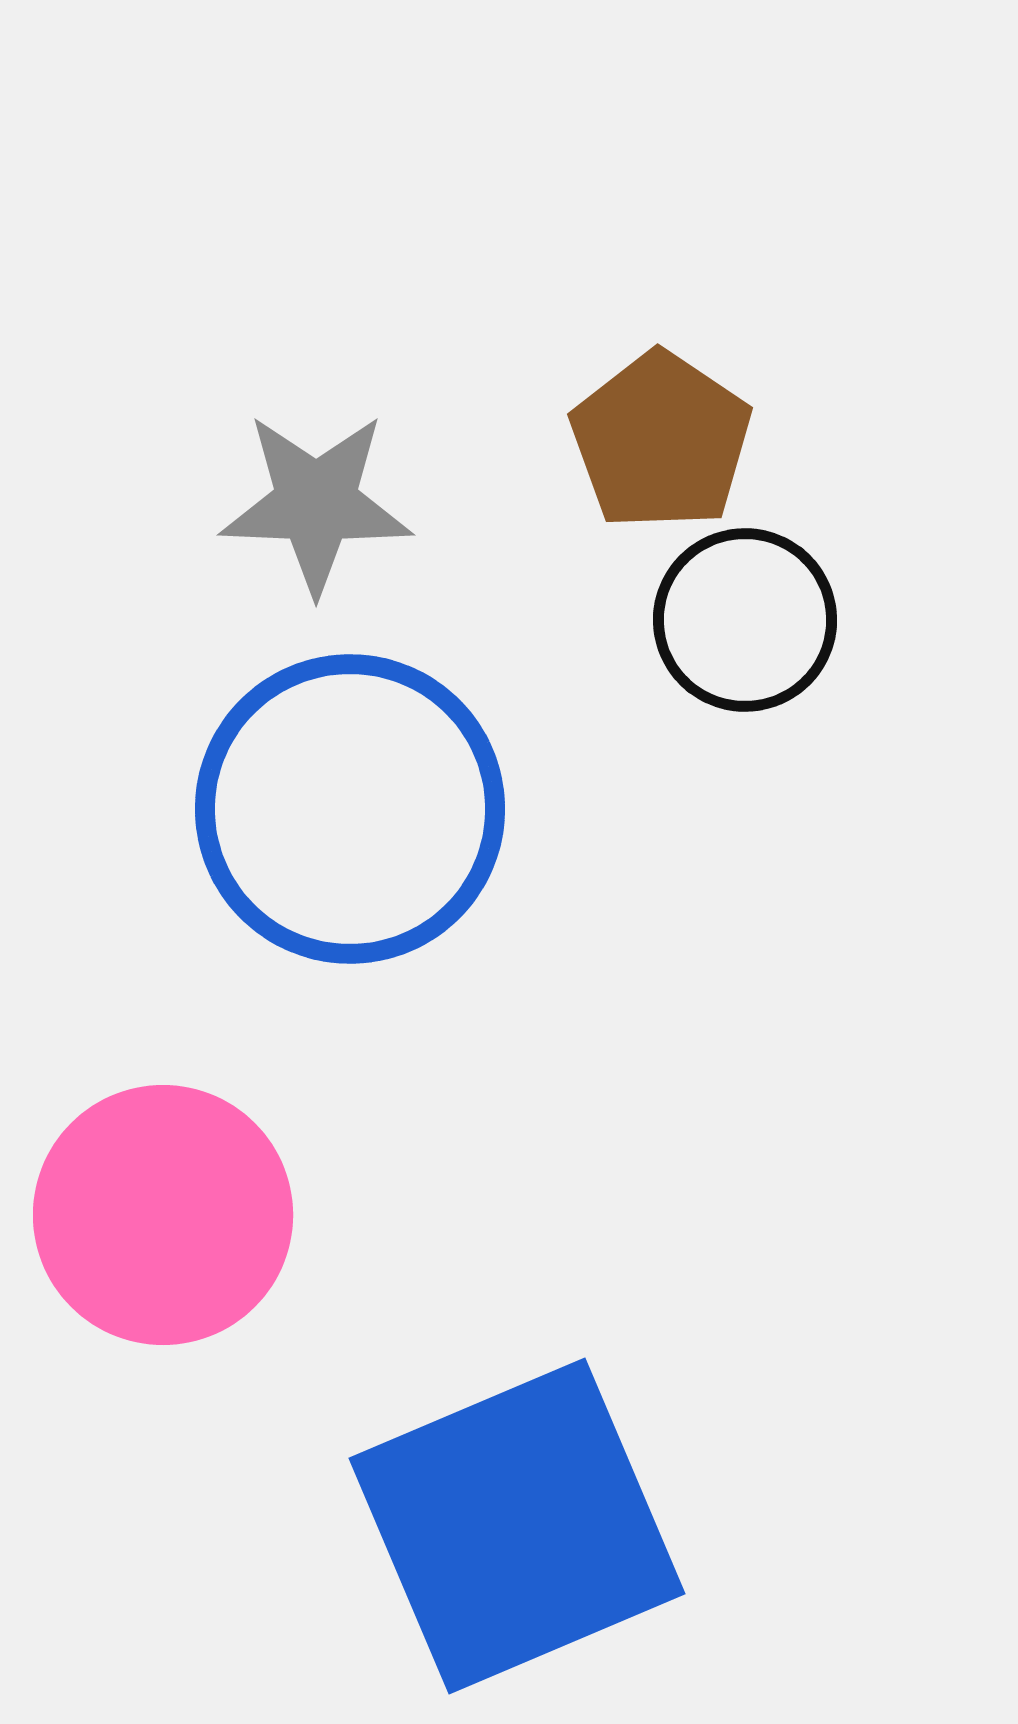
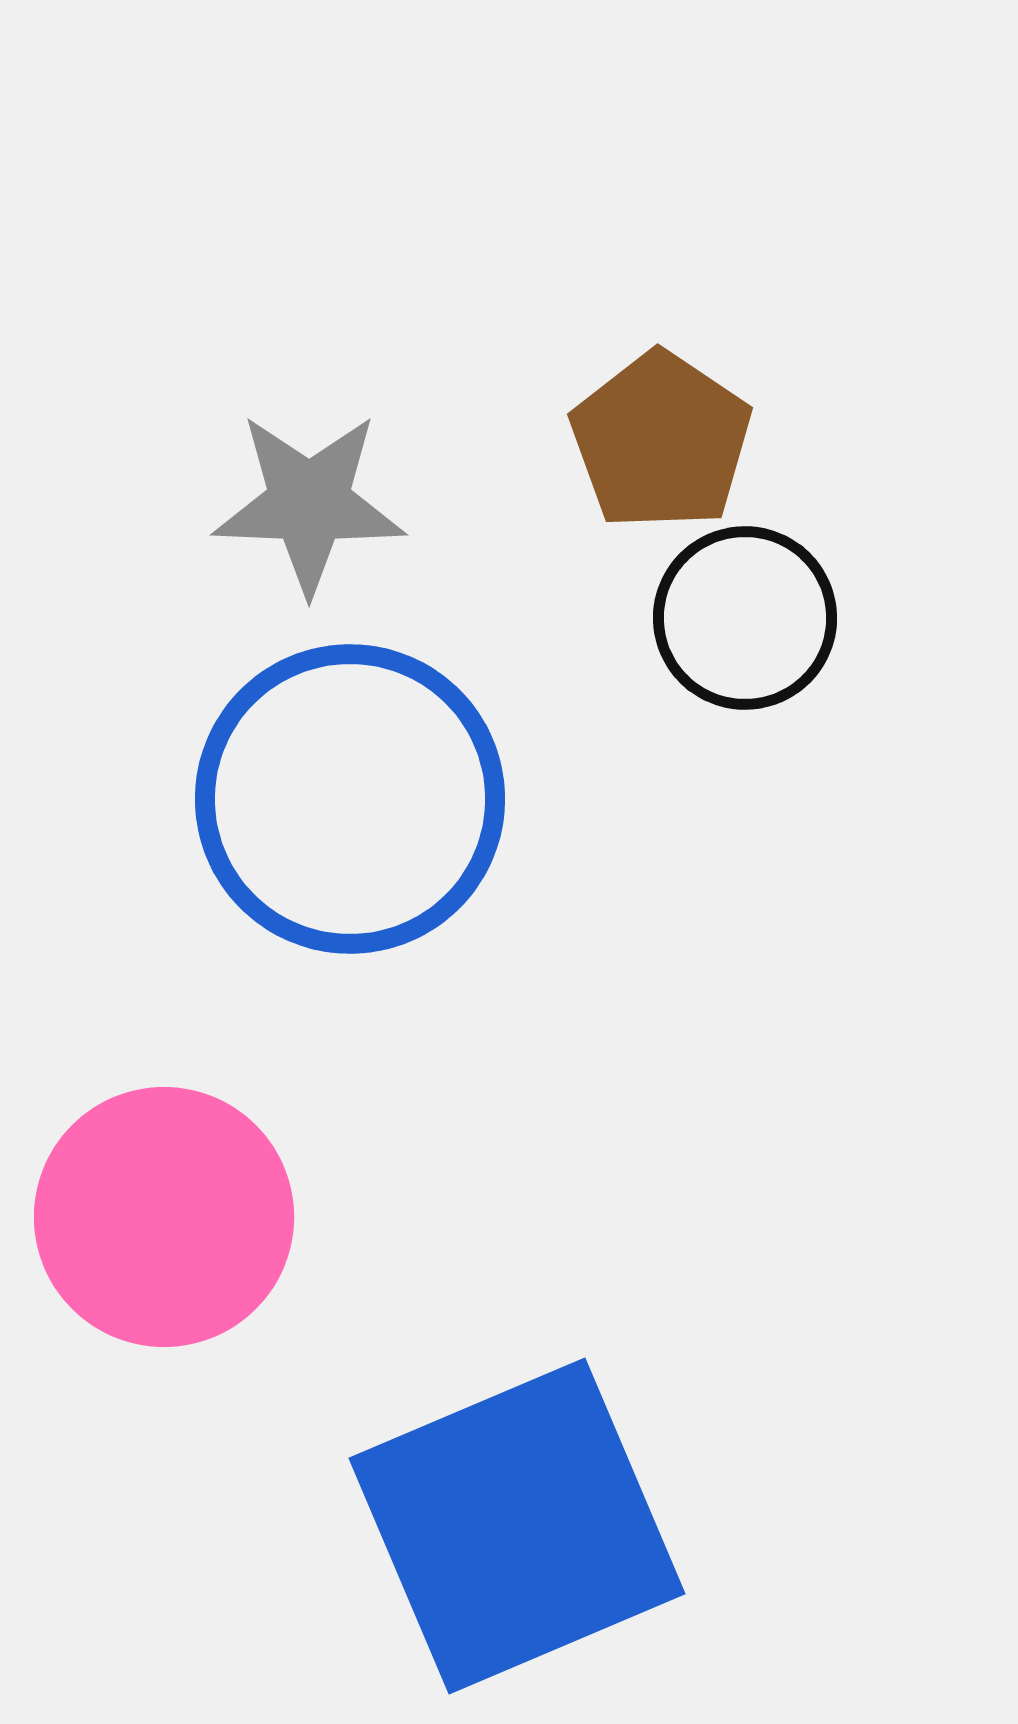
gray star: moved 7 px left
black circle: moved 2 px up
blue circle: moved 10 px up
pink circle: moved 1 px right, 2 px down
